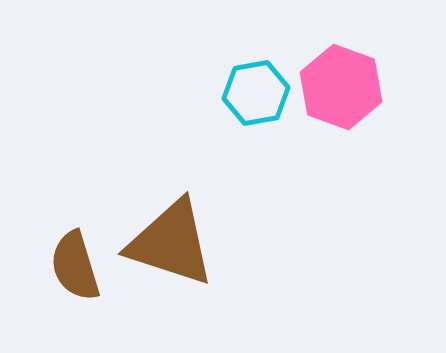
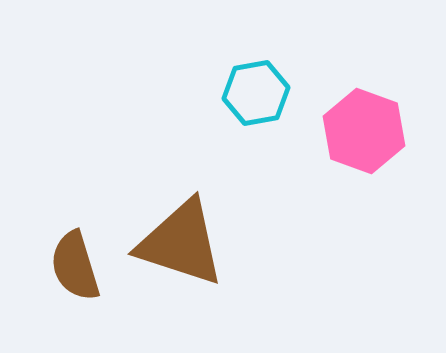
pink hexagon: moved 23 px right, 44 px down
brown triangle: moved 10 px right
